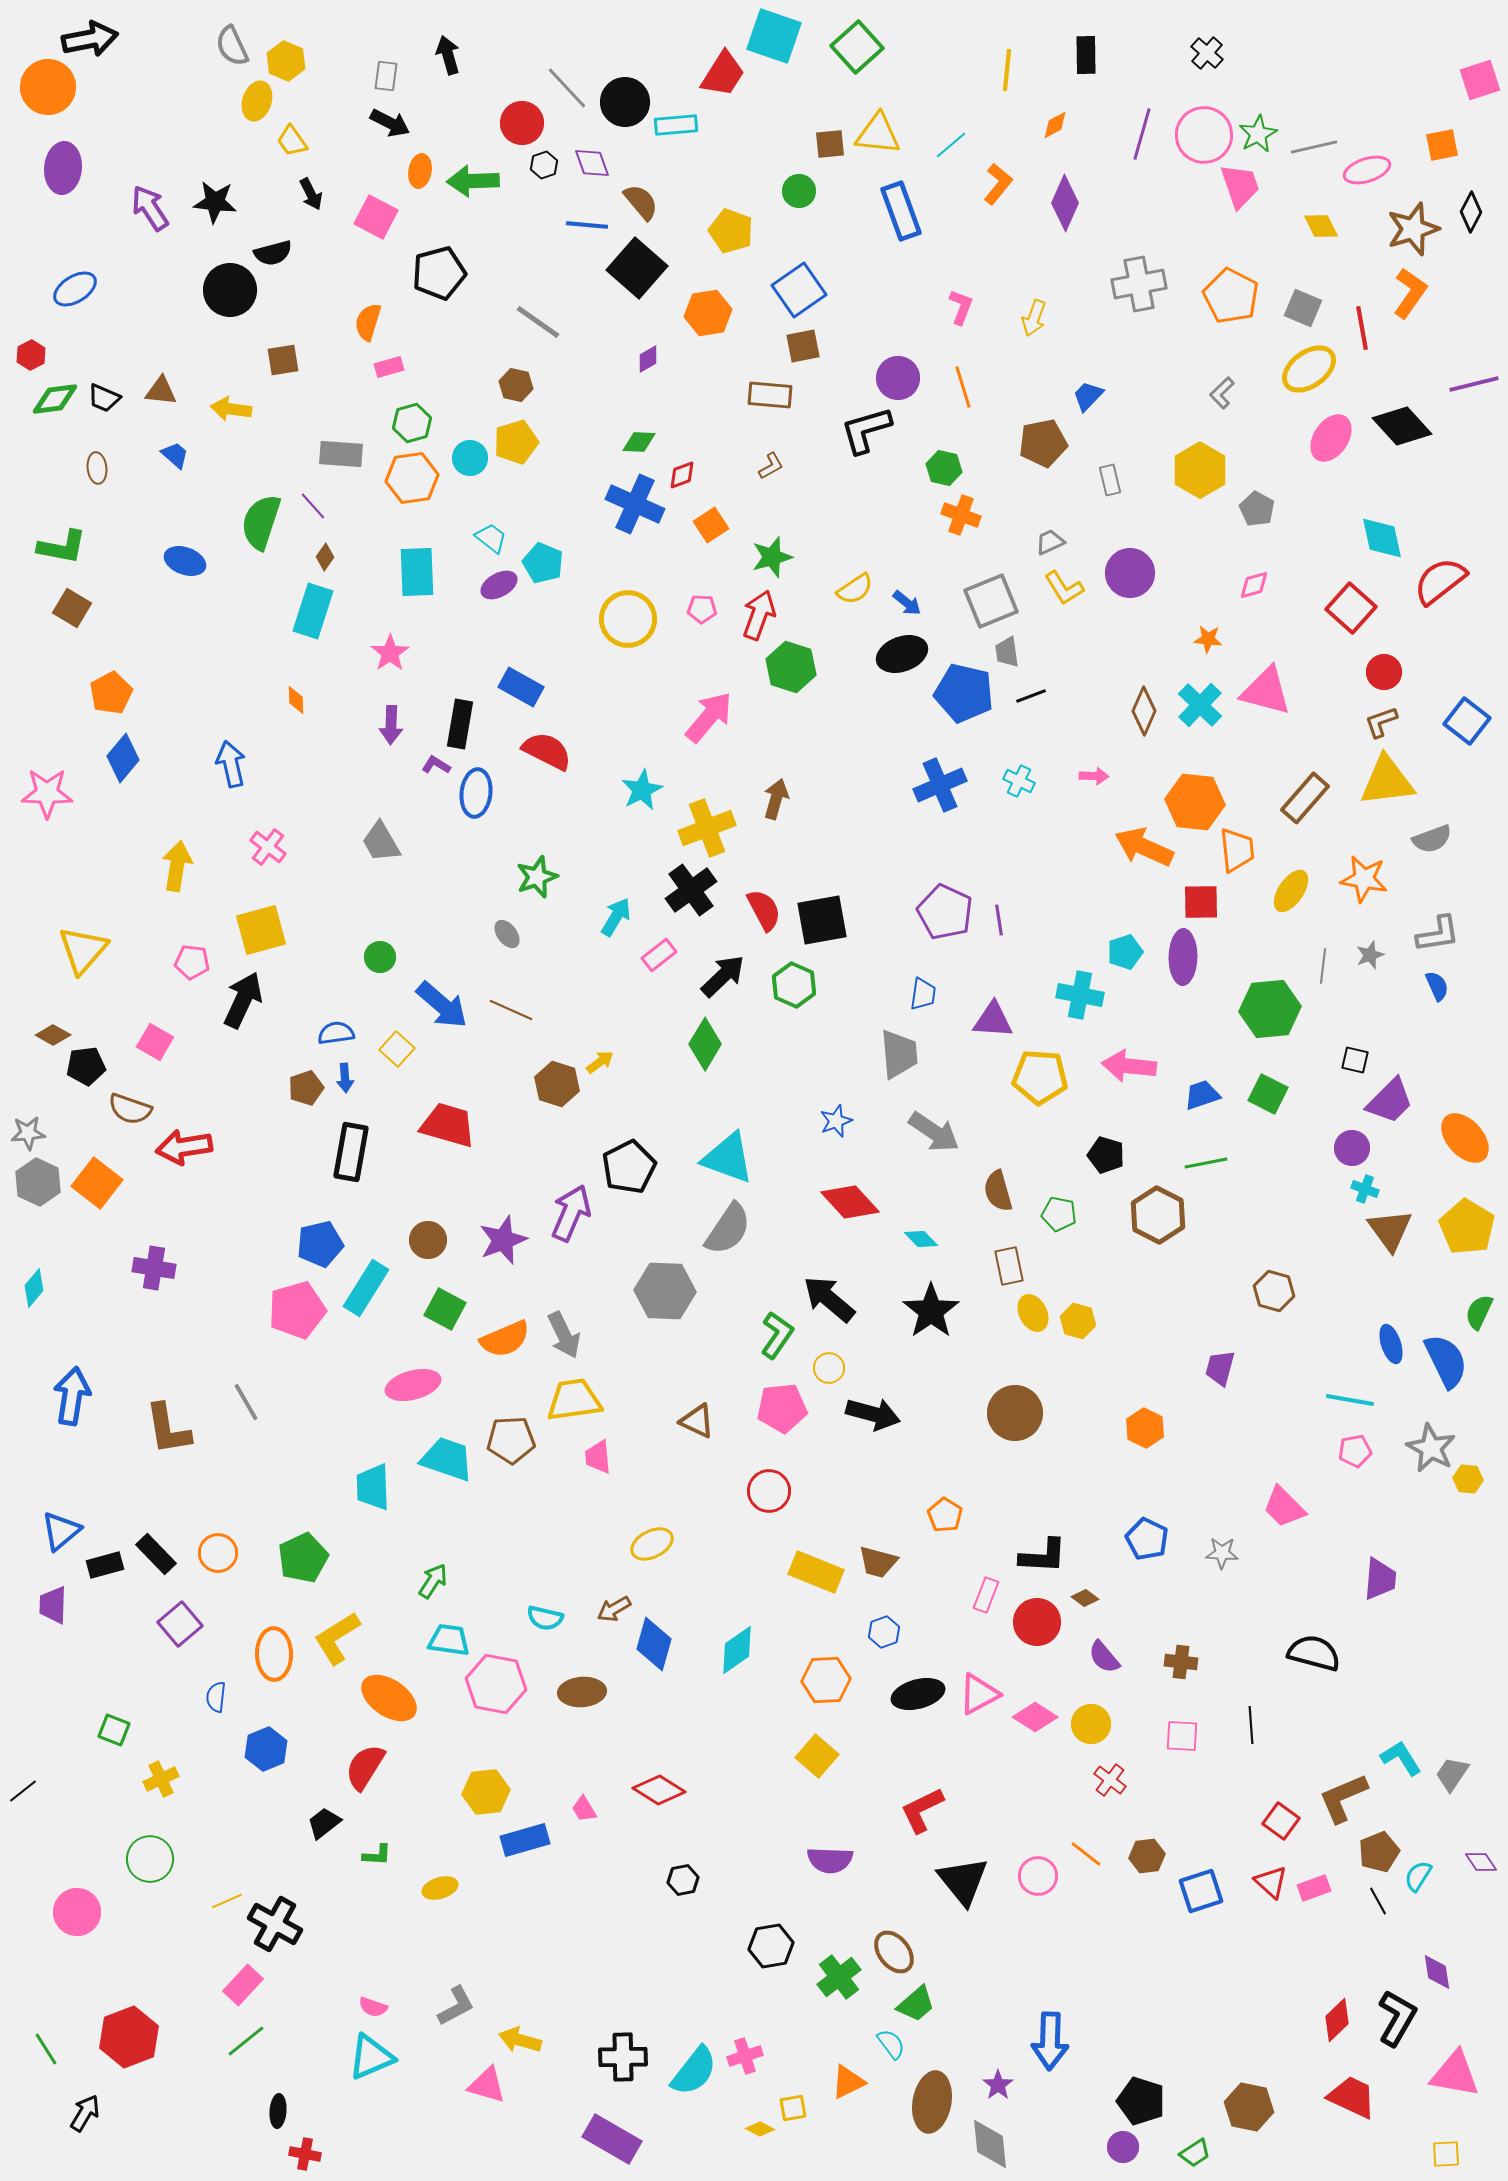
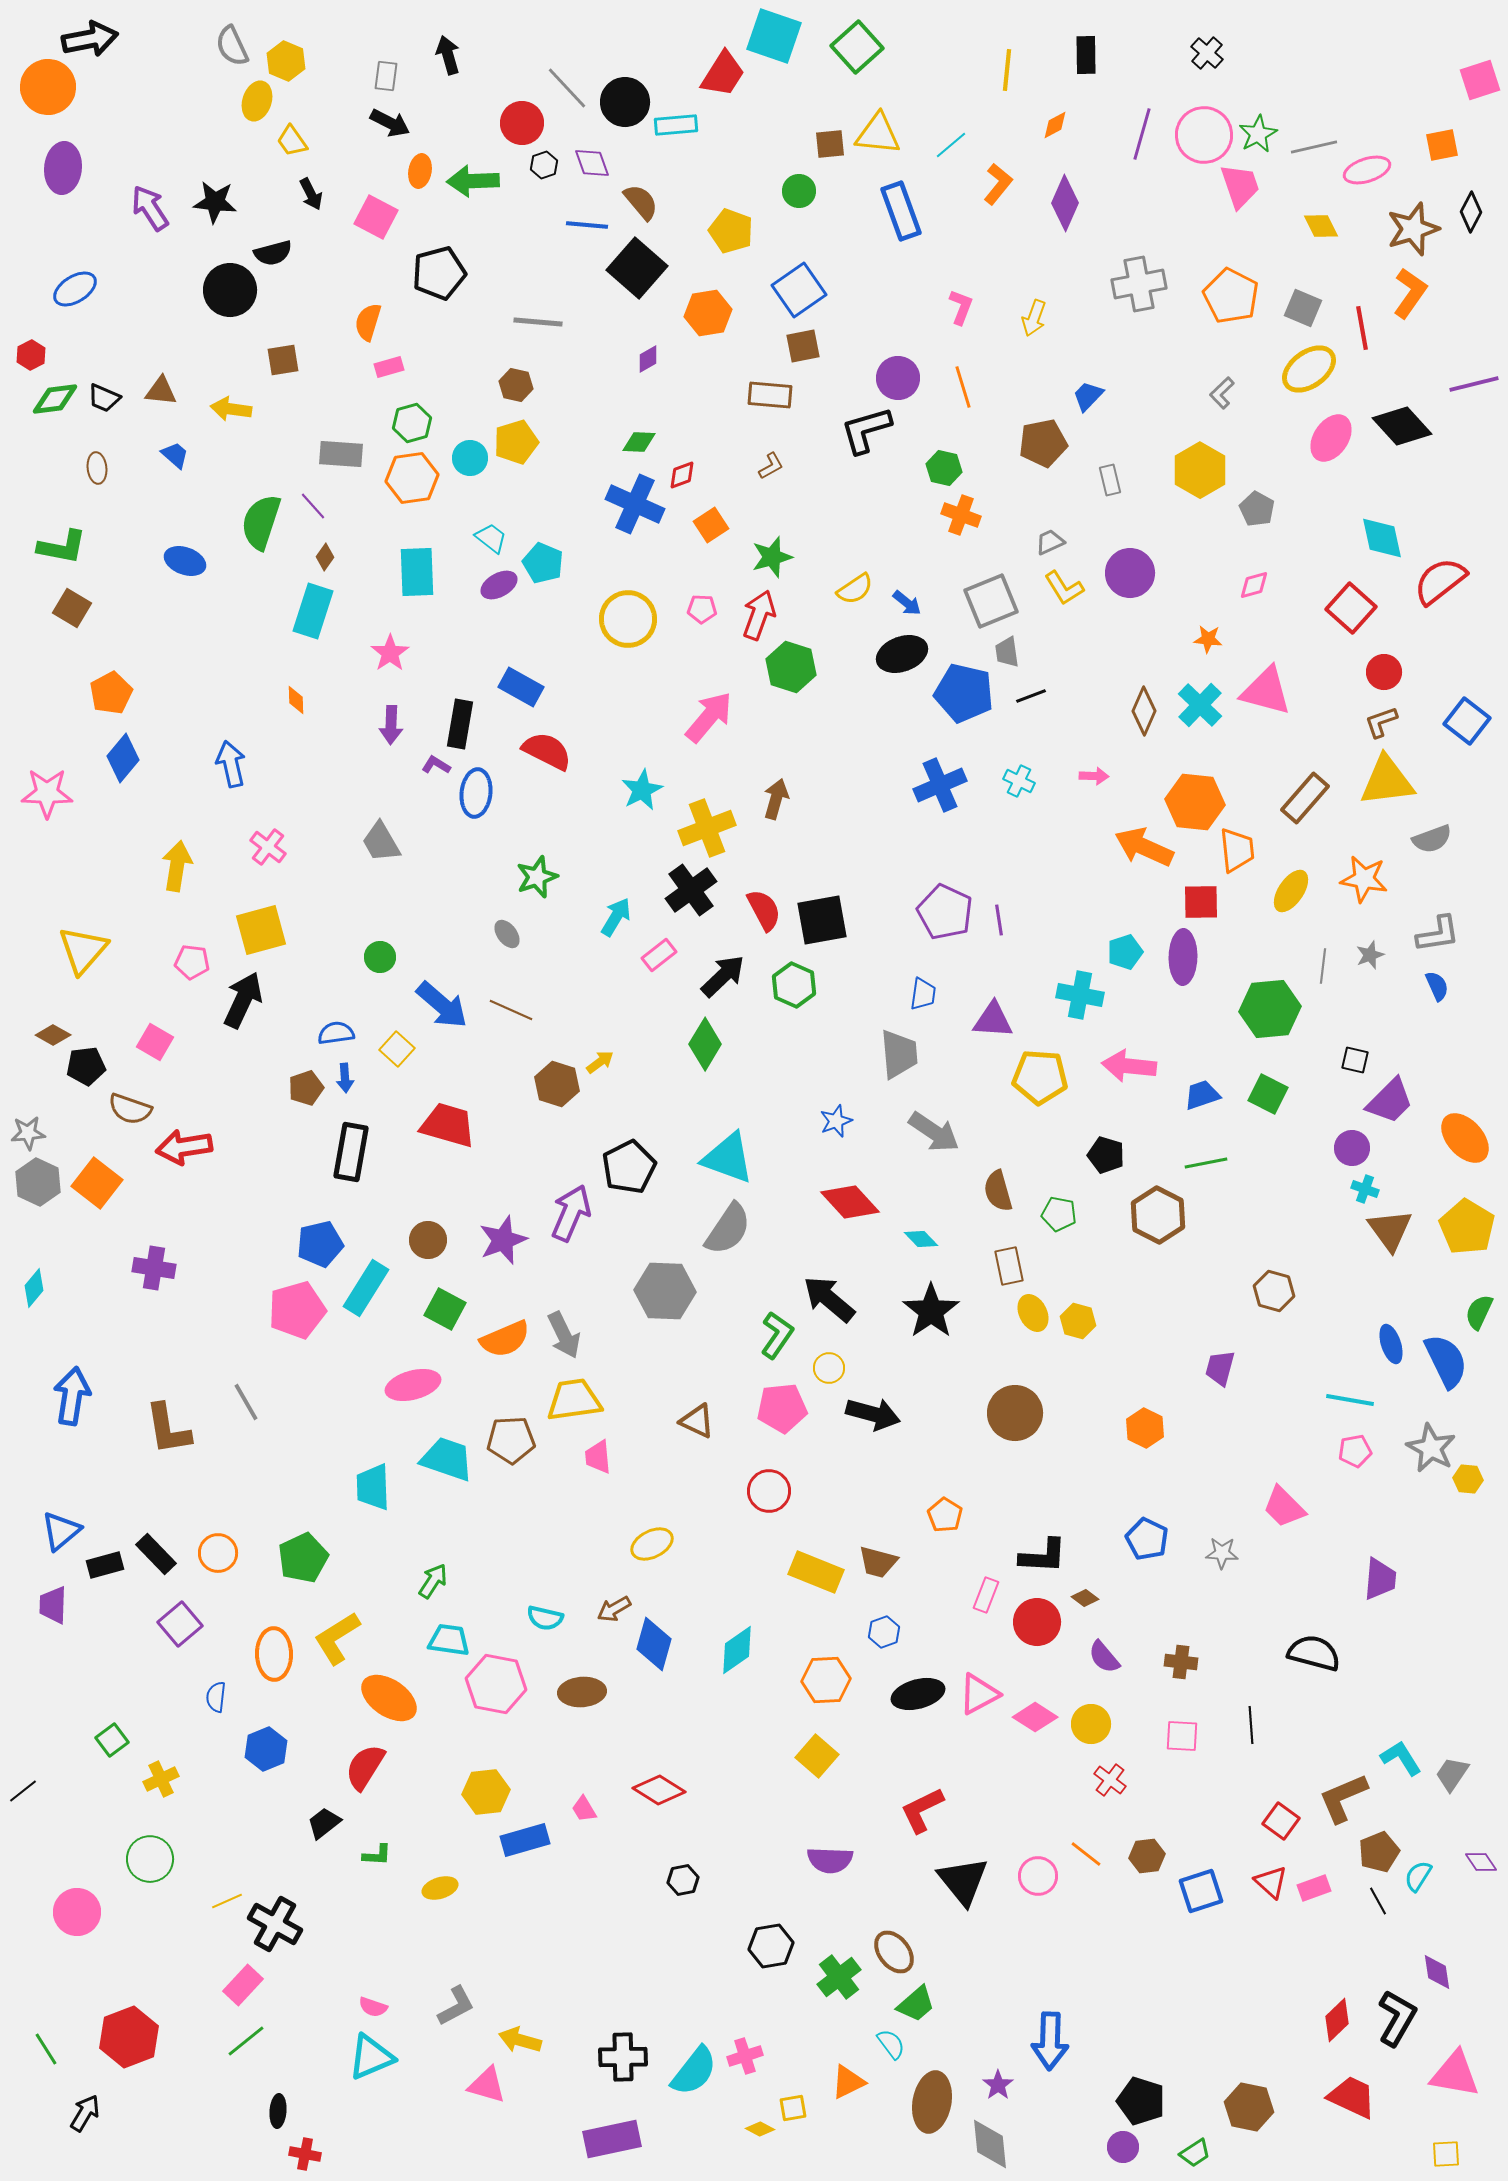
gray line at (538, 322): rotated 30 degrees counterclockwise
green square at (114, 1730): moved 2 px left, 10 px down; rotated 32 degrees clockwise
purple rectangle at (612, 2139): rotated 42 degrees counterclockwise
